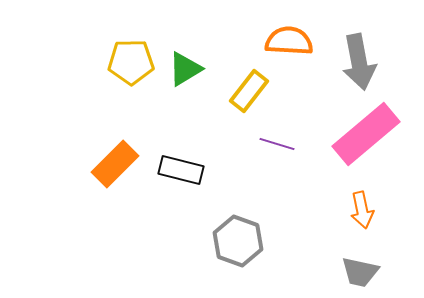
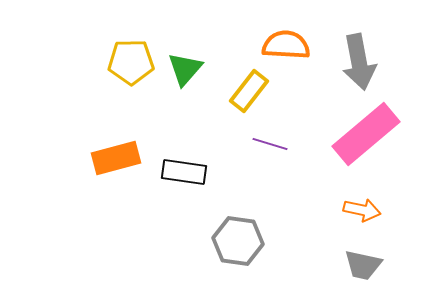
orange semicircle: moved 3 px left, 4 px down
green triangle: rotated 18 degrees counterclockwise
purple line: moved 7 px left
orange rectangle: moved 1 px right, 6 px up; rotated 30 degrees clockwise
black rectangle: moved 3 px right, 2 px down; rotated 6 degrees counterclockwise
orange arrow: rotated 66 degrees counterclockwise
gray hexagon: rotated 12 degrees counterclockwise
gray trapezoid: moved 3 px right, 7 px up
